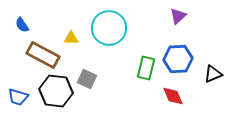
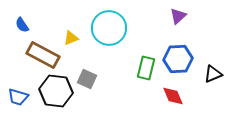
yellow triangle: rotated 21 degrees counterclockwise
